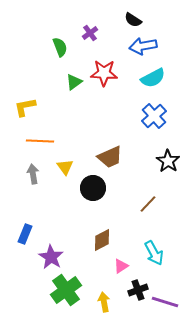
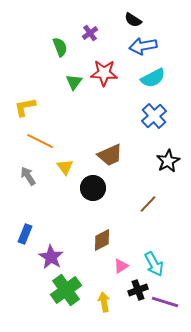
green triangle: rotated 18 degrees counterclockwise
orange line: rotated 24 degrees clockwise
brown trapezoid: moved 2 px up
black star: rotated 10 degrees clockwise
gray arrow: moved 5 px left, 2 px down; rotated 24 degrees counterclockwise
cyan arrow: moved 11 px down
